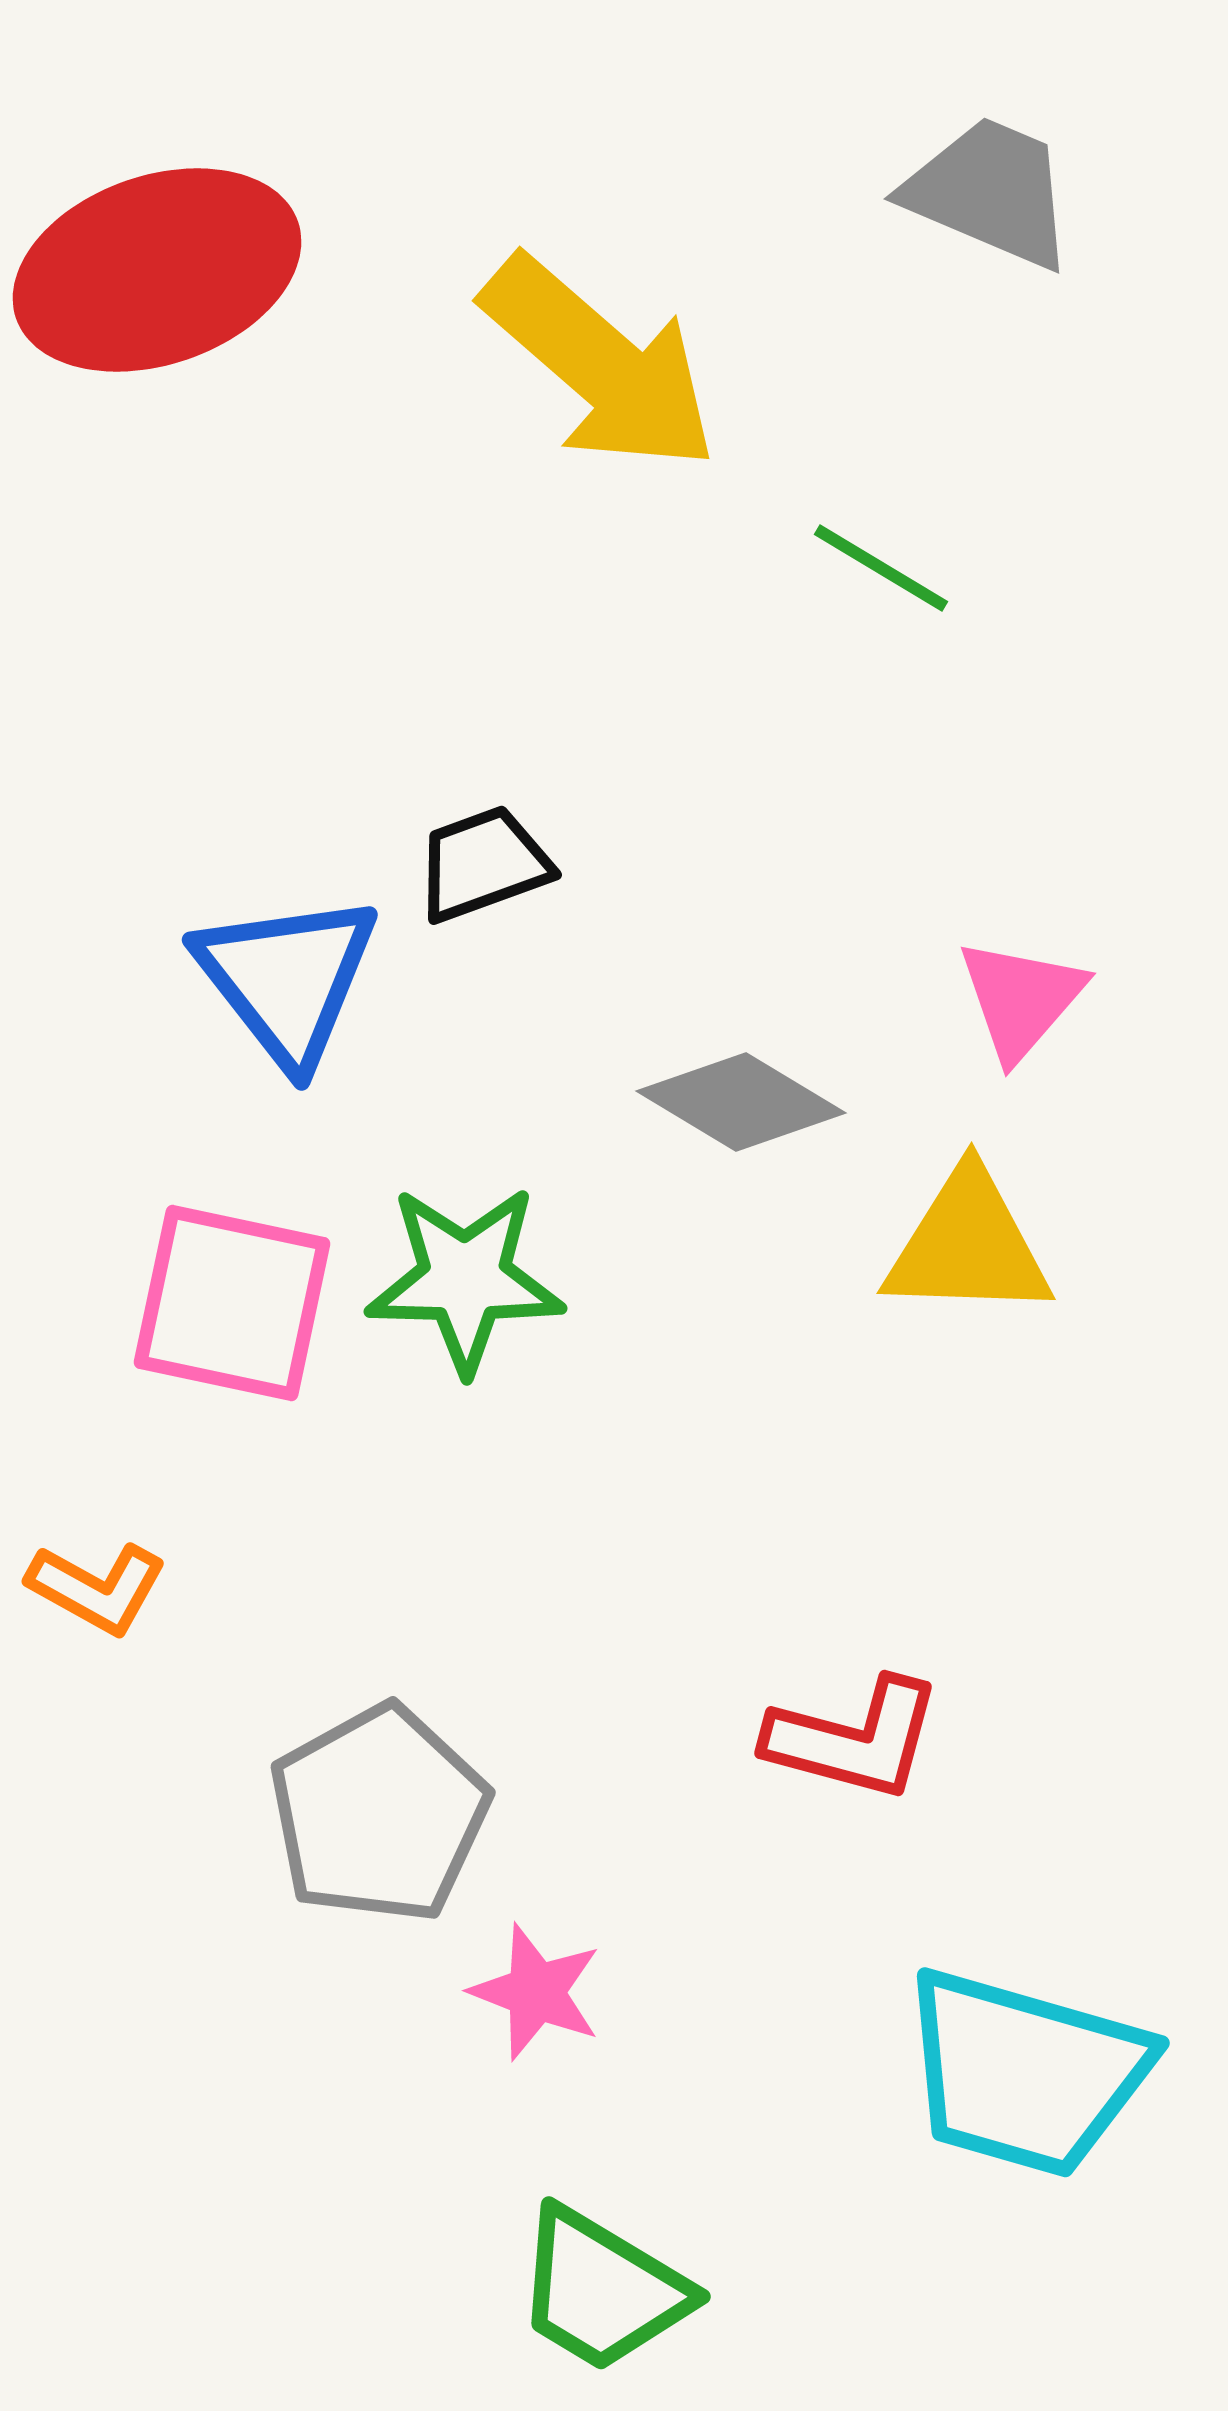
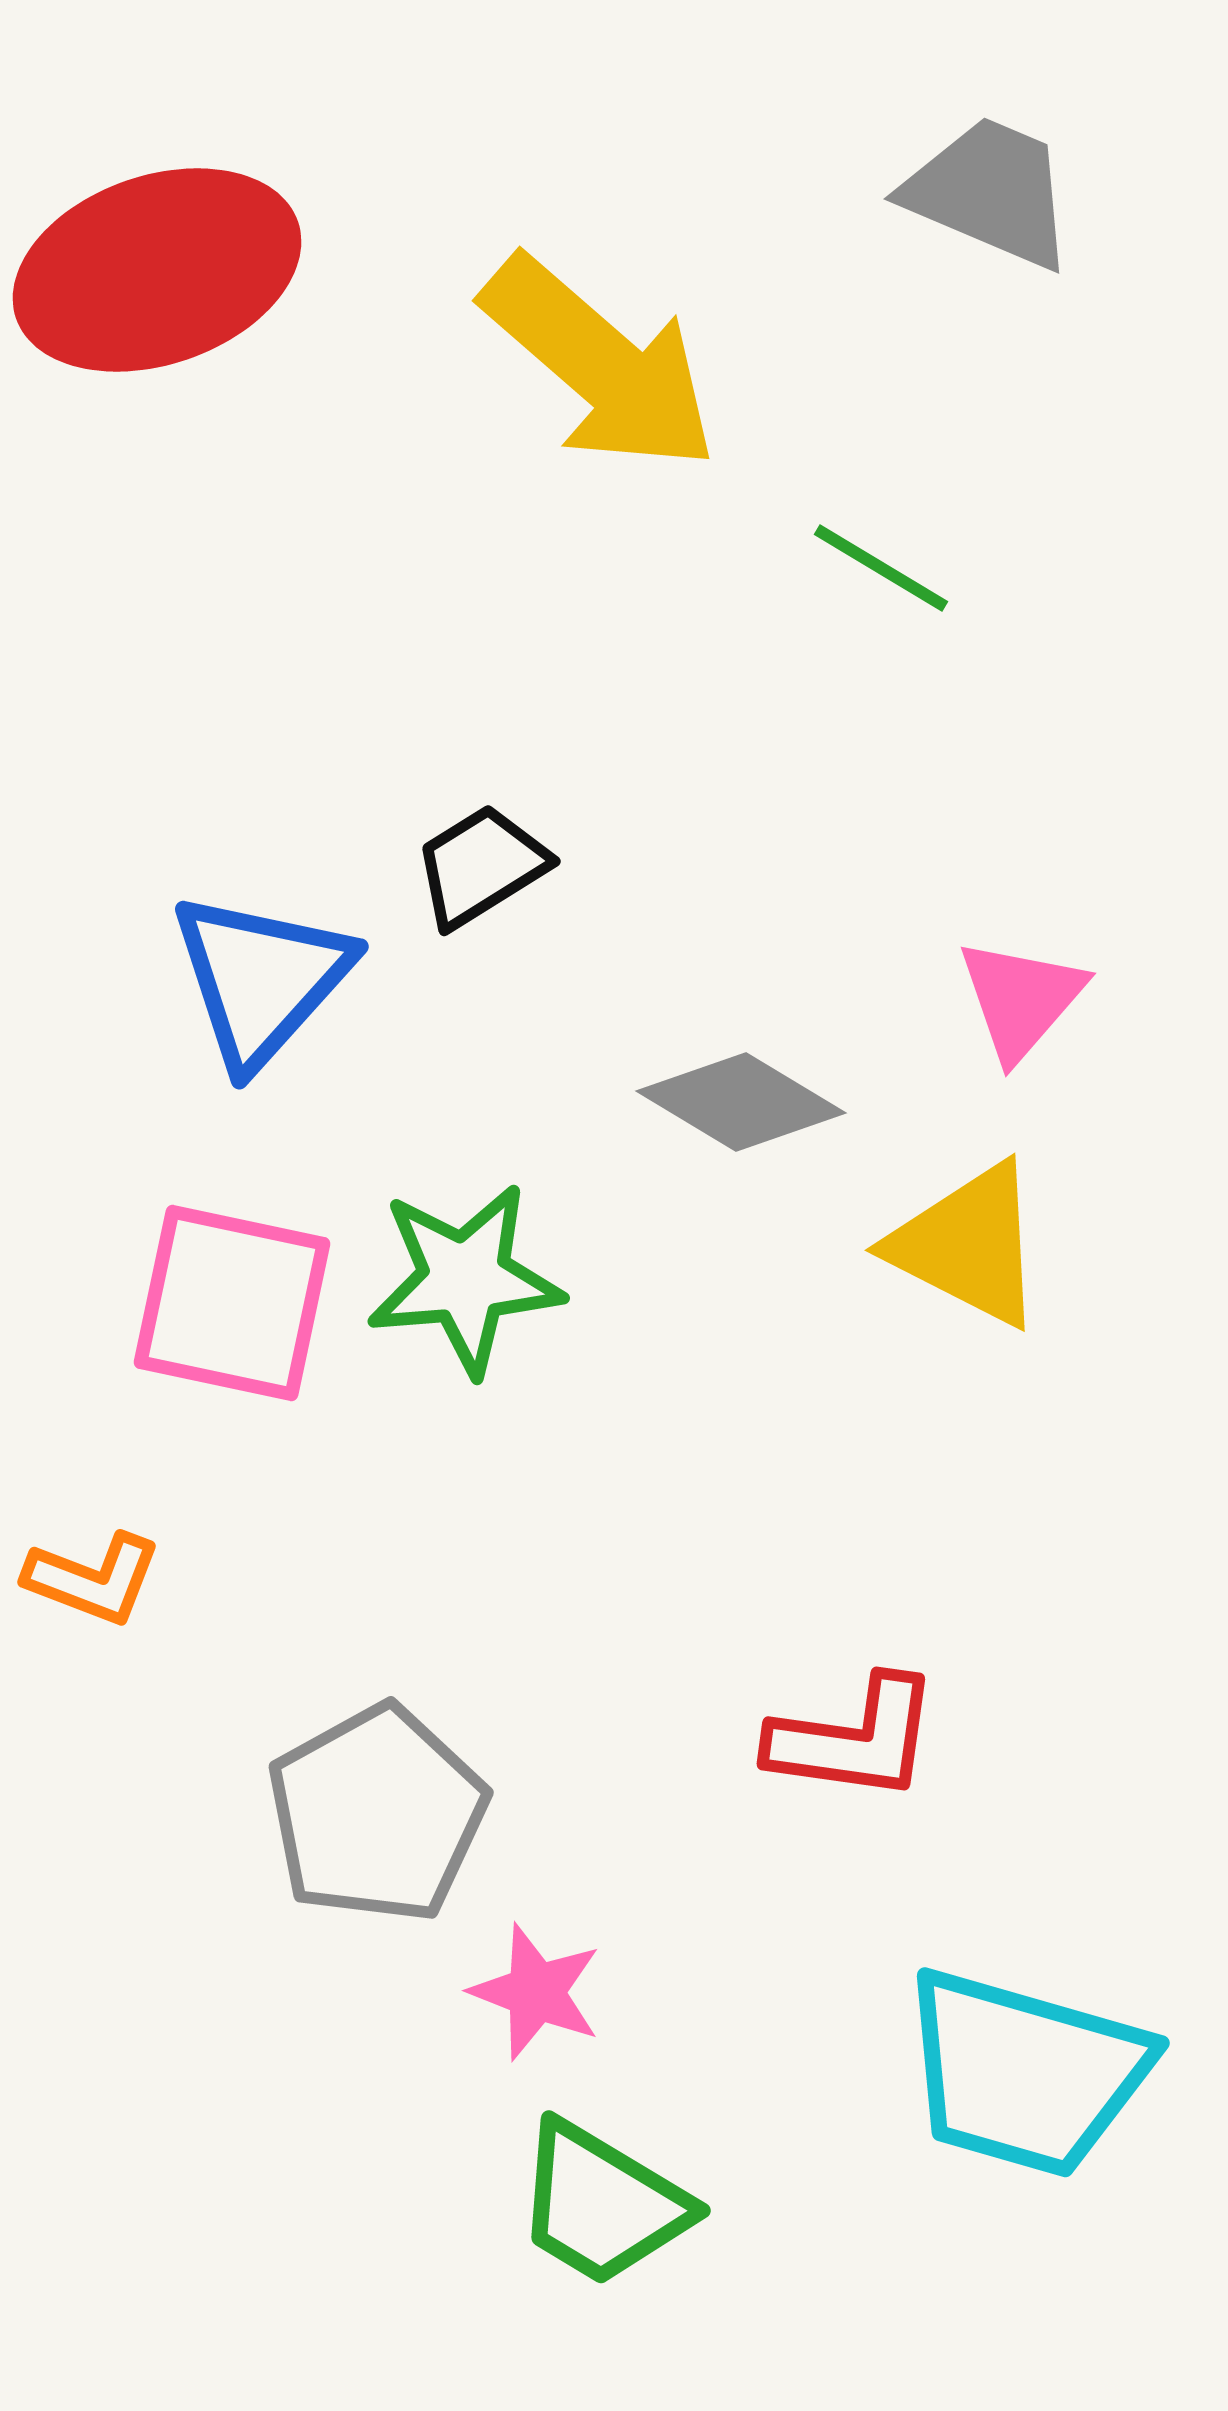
black trapezoid: moved 2 px left, 2 px down; rotated 12 degrees counterclockwise
blue triangle: moved 26 px left; rotated 20 degrees clockwise
yellow triangle: rotated 25 degrees clockwise
green star: rotated 6 degrees counterclockwise
orange L-shape: moved 4 px left, 9 px up; rotated 8 degrees counterclockwise
red L-shape: rotated 7 degrees counterclockwise
gray pentagon: moved 2 px left
green trapezoid: moved 86 px up
